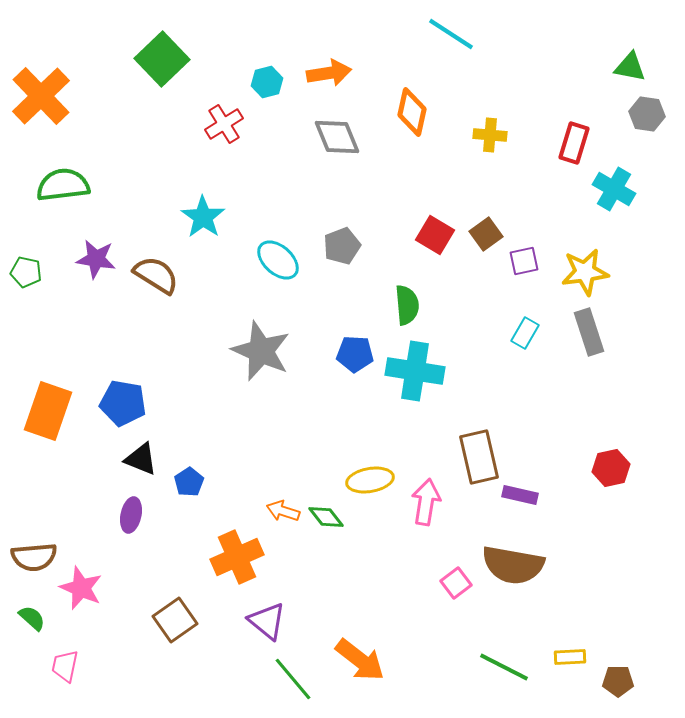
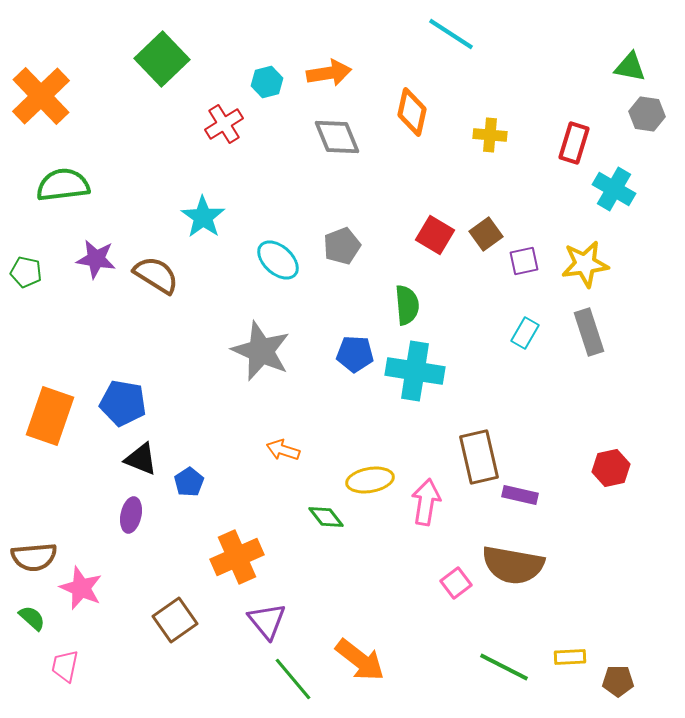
yellow star at (585, 272): moved 8 px up
orange rectangle at (48, 411): moved 2 px right, 5 px down
orange arrow at (283, 511): moved 61 px up
purple triangle at (267, 621): rotated 12 degrees clockwise
